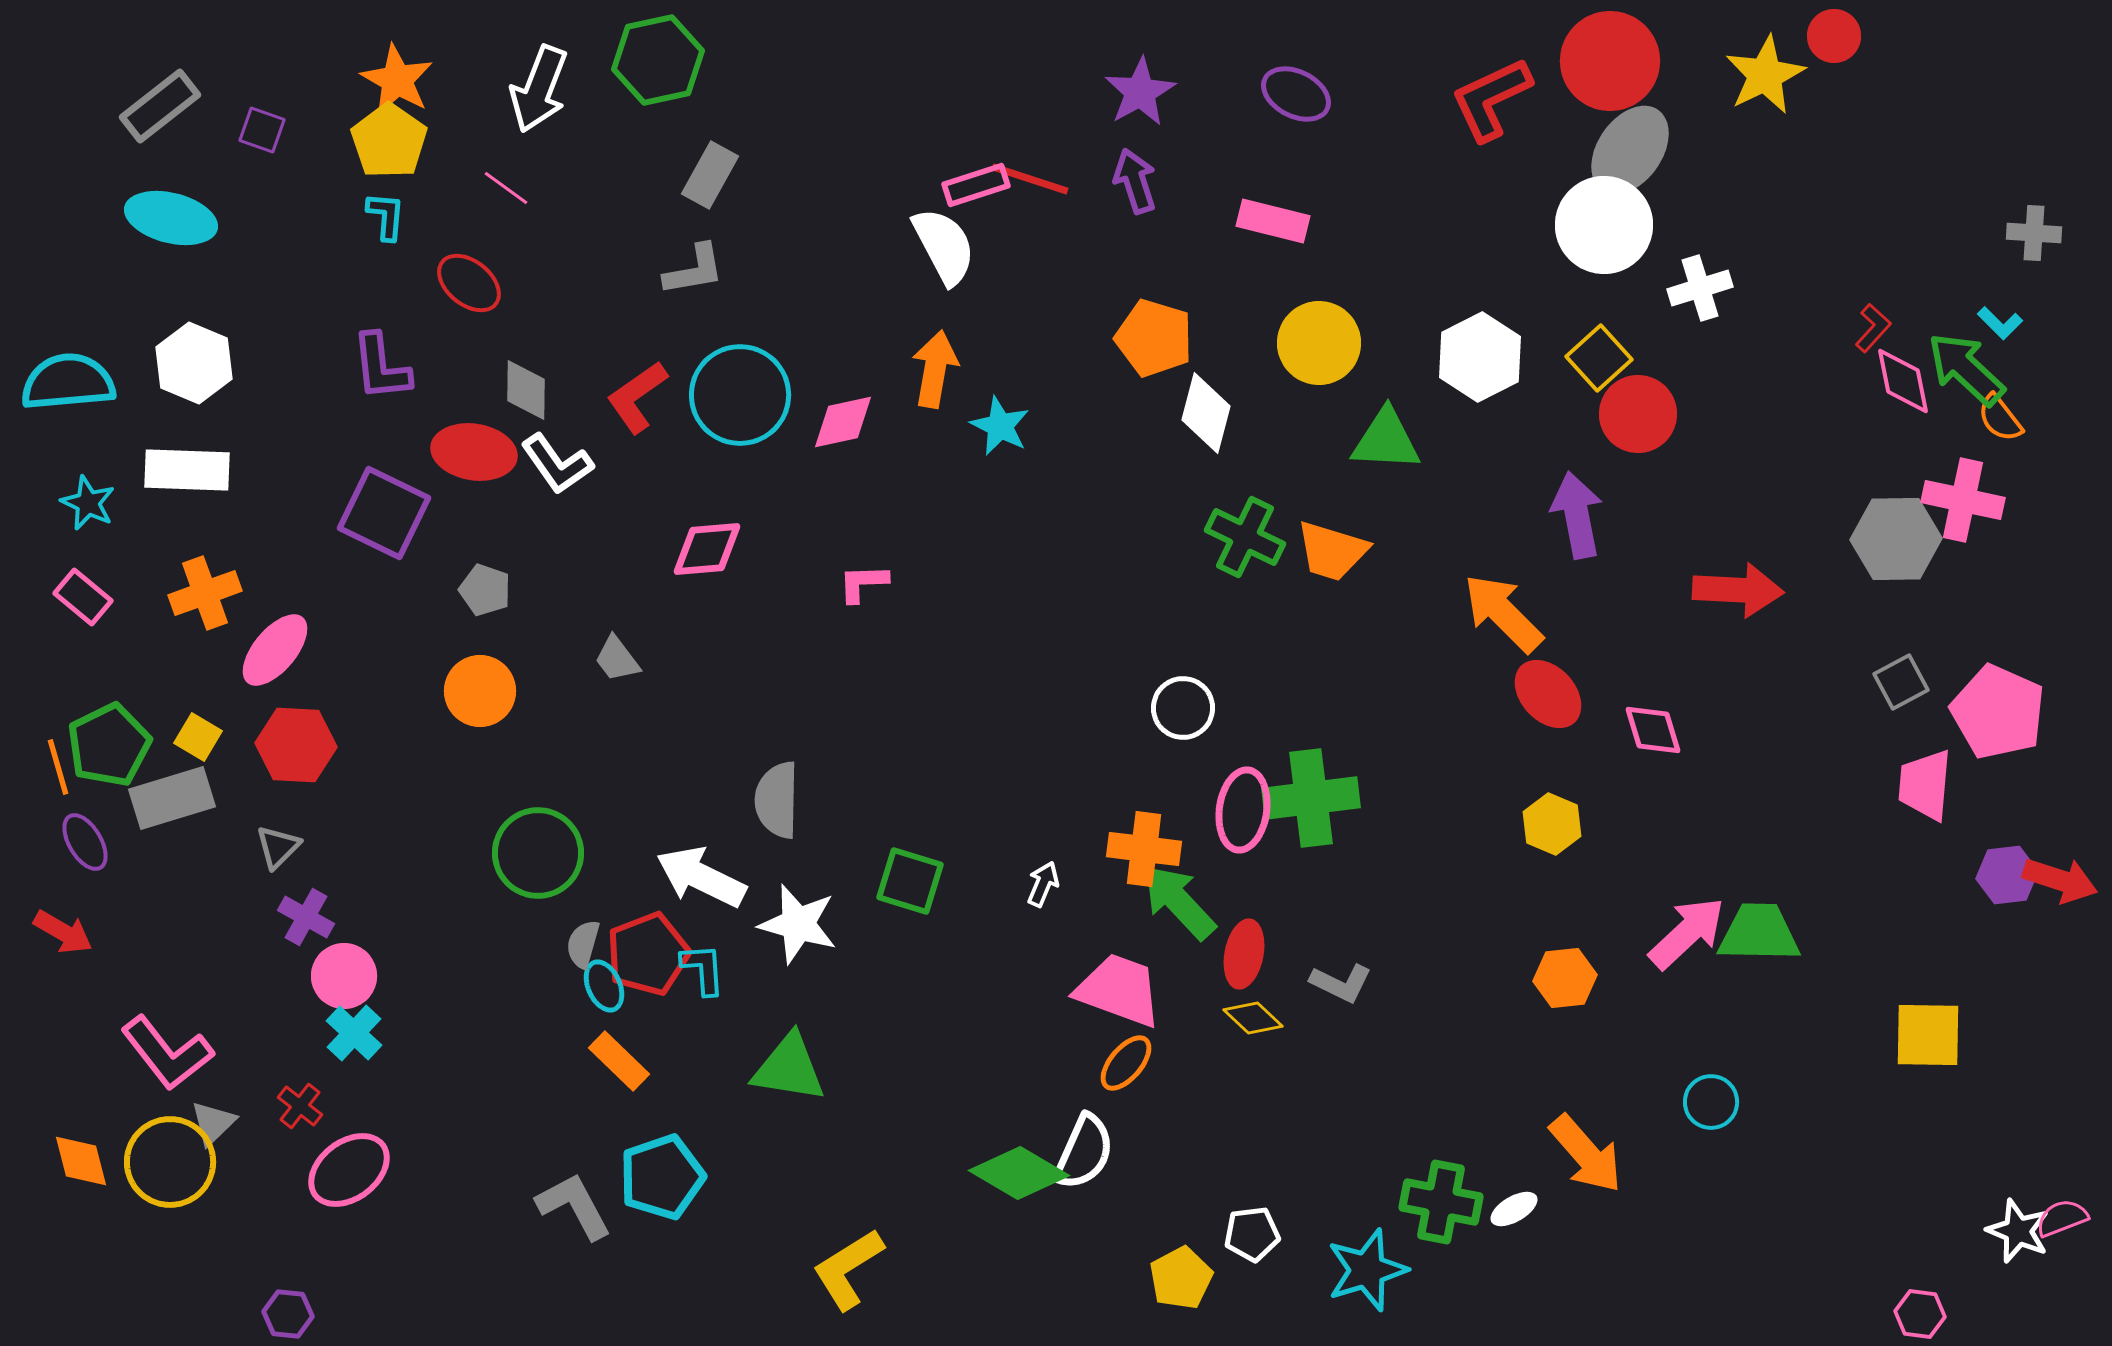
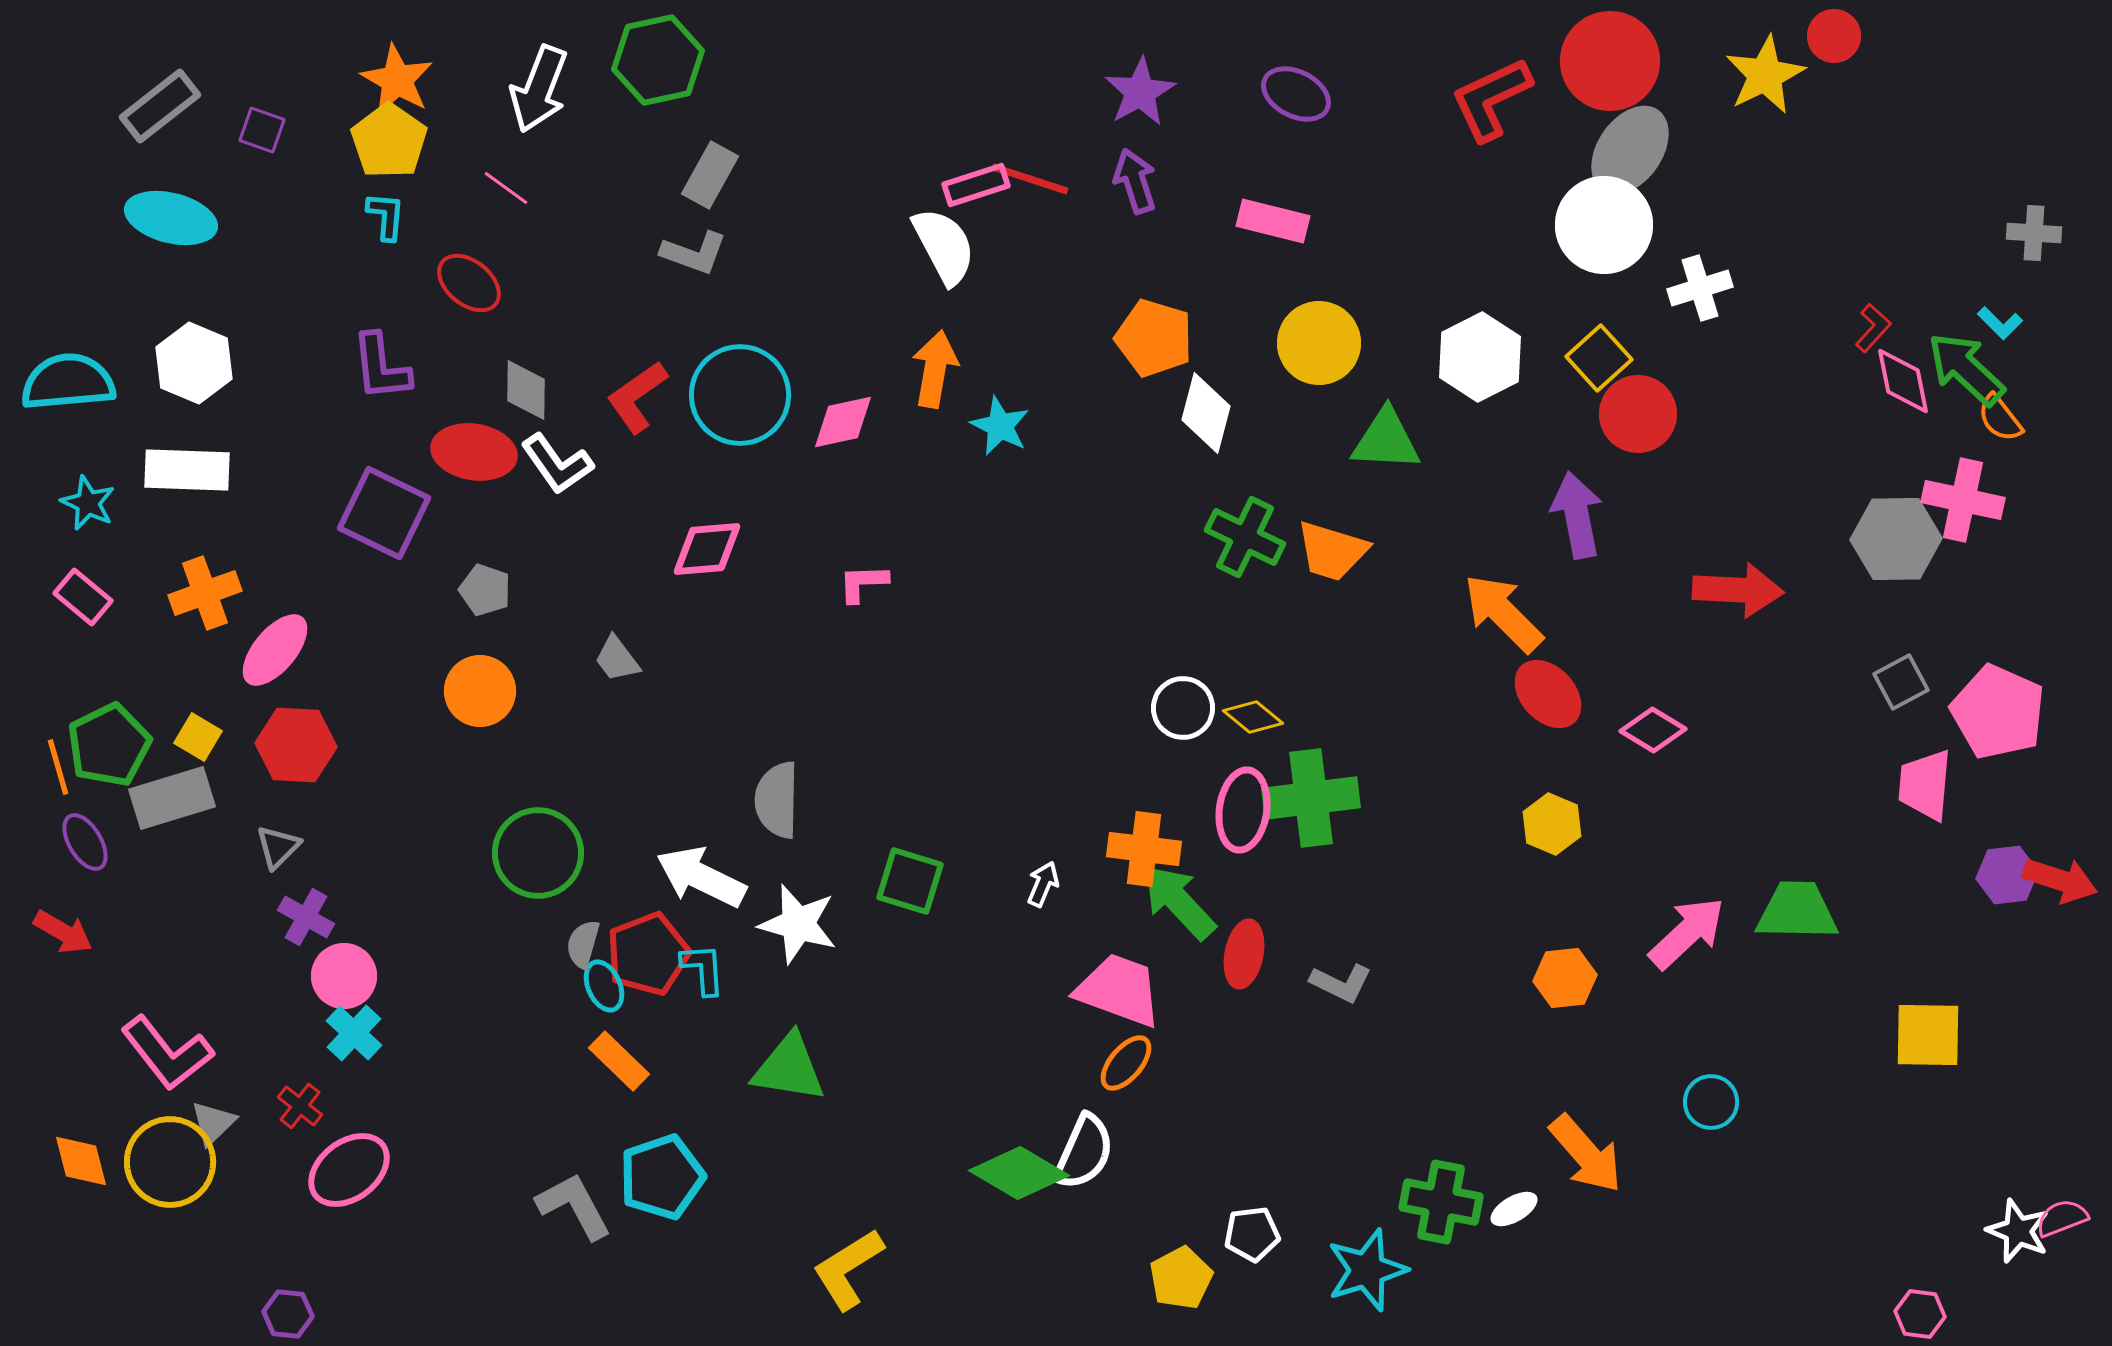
gray L-shape at (694, 270): moved 17 px up; rotated 30 degrees clockwise
pink diamond at (1653, 730): rotated 42 degrees counterclockwise
green trapezoid at (1759, 933): moved 38 px right, 22 px up
yellow diamond at (1253, 1018): moved 301 px up; rotated 4 degrees counterclockwise
